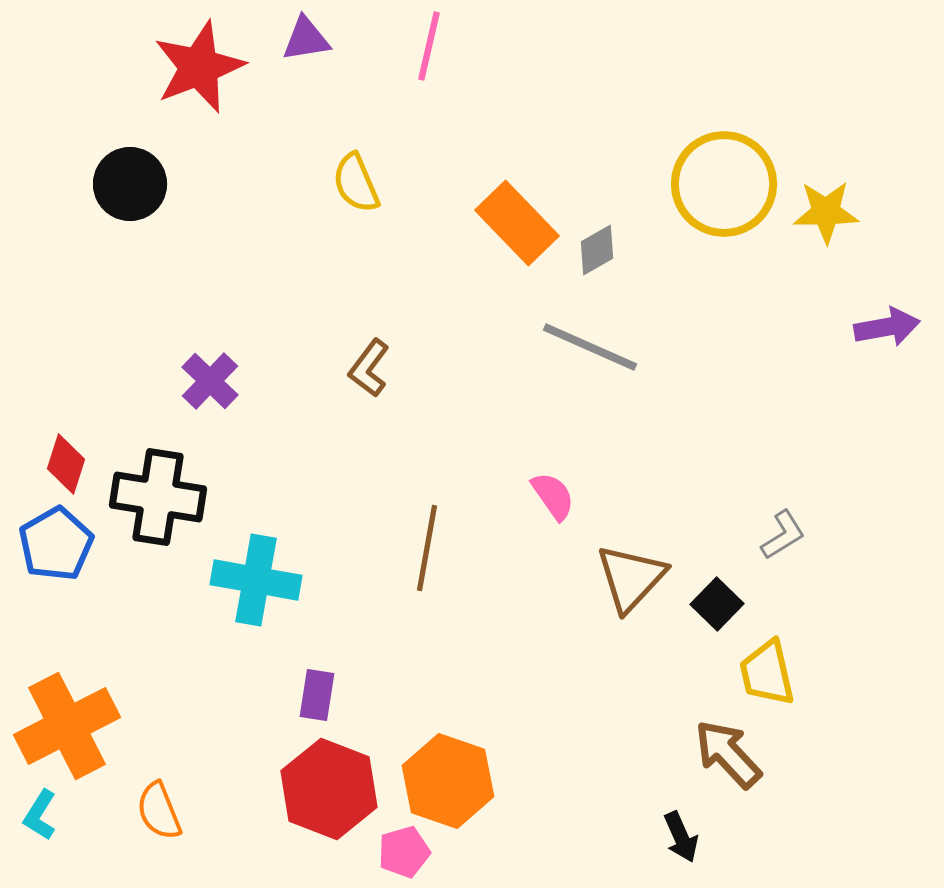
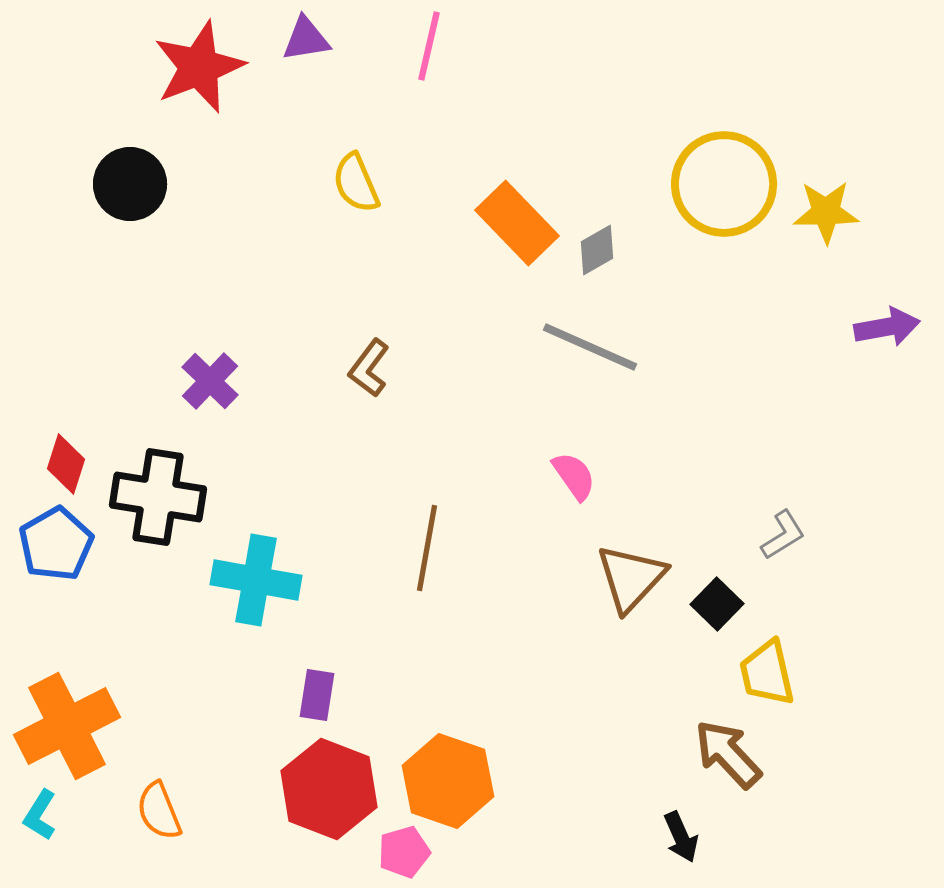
pink semicircle: moved 21 px right, 20 px up
